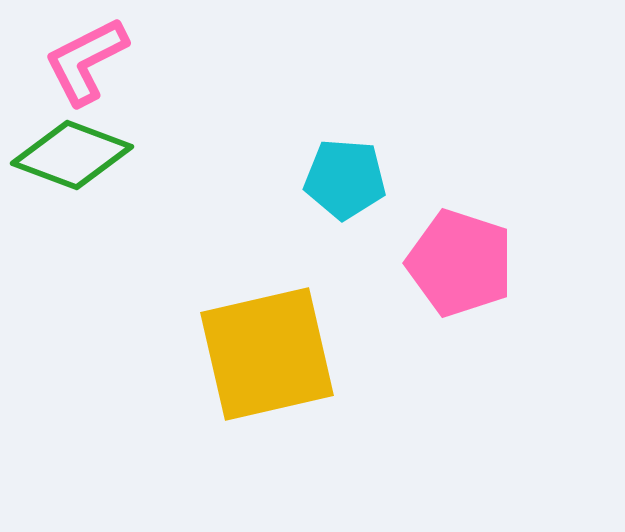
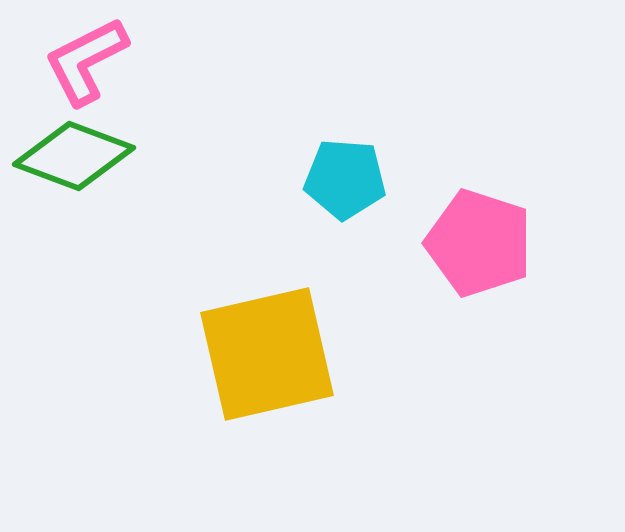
green diamond: moved 2 px right, 1 px down
pink pentagon: moved 19 px right, 20 px up
